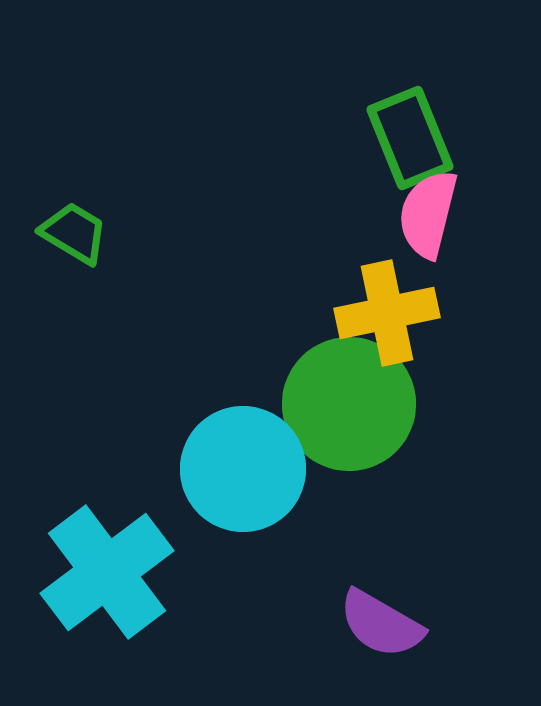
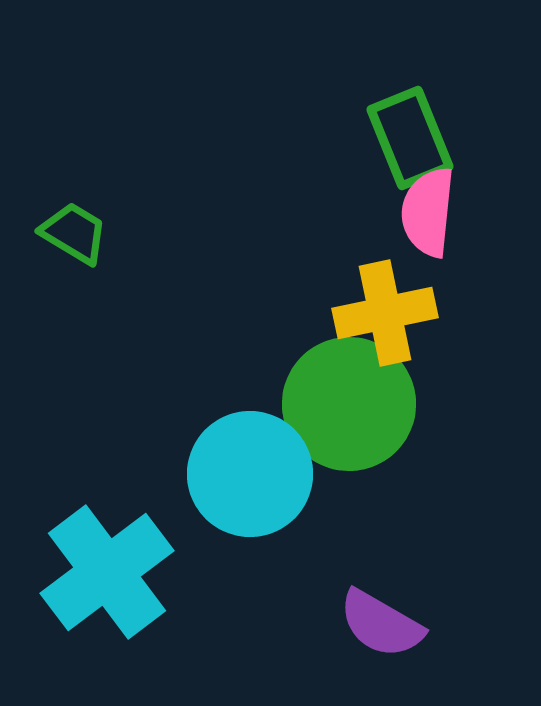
pink semicircle: moved 2 px up; rotated 8 degrees counterclockwise
yellow cross: moved 2 px left
cyan circle: moved 7 px right, 5 px down
